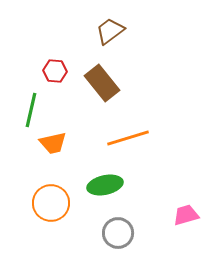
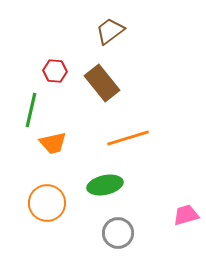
orange circle: moved 4 px left
